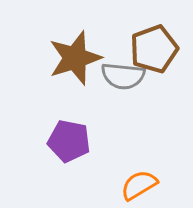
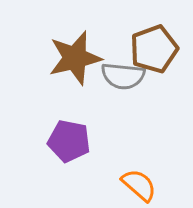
brown star: rotated 4 degrees clockwise
orange semicircle: rotated 72 degrees clockwise
